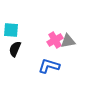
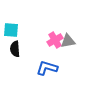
black semicircle: rotated 28 degrees counterclockwise
blue L-shape: moved 2 px left, 2 px down
